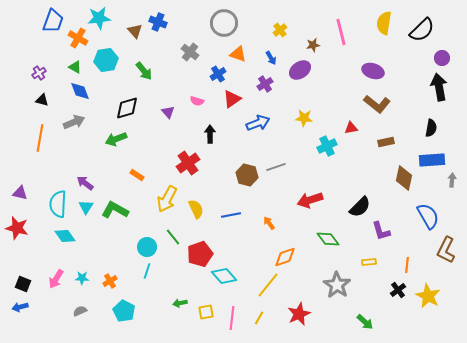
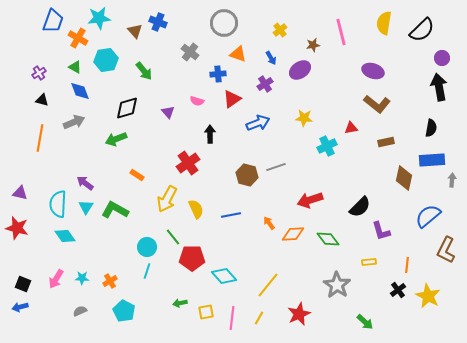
blue cross at (218, 74): rotated 28 degrees clockwise
blue semicircle at (428, 216): rotated 100 degrees counterclockwise
red pentagon at (200, 254): moved 8 px left, 4 px down; rotated 20 degrees clockwise
orange diamond at (285, 257): moved 8 px right, 23 px up; rotated 15 degrees clockwise
